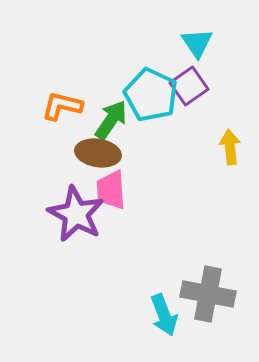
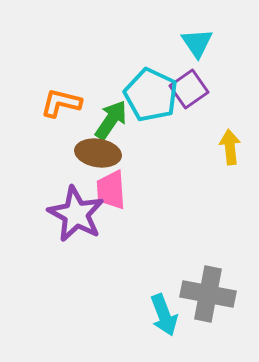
purple square: moved 3 px down
orange L-shape: moved 1 px left, 3 px up
